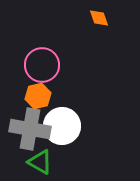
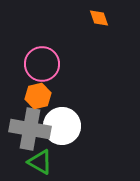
pink circle: moved 1 px up
